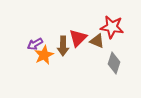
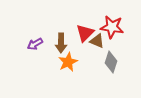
red triangle: moved 7 px right, 5 px up
brown arrow: moved 2 px left, 3 px up
orange star: moved 24 px right, 7 px down
gray diamond: moved 3 px left, 1 px up
